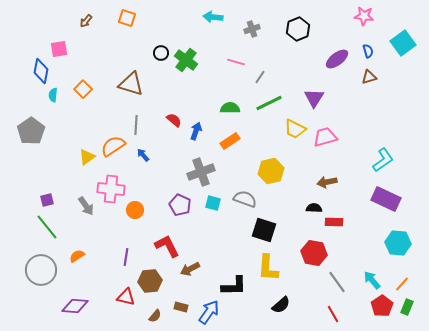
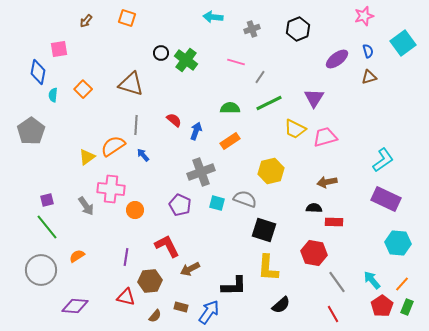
pink star at (364, 16): rotated 24 degrees counterclockwise
blue diamond at (41, 71): moved 3 px left, 1 px down
cyan square at (213, 203): moved 4 px right
